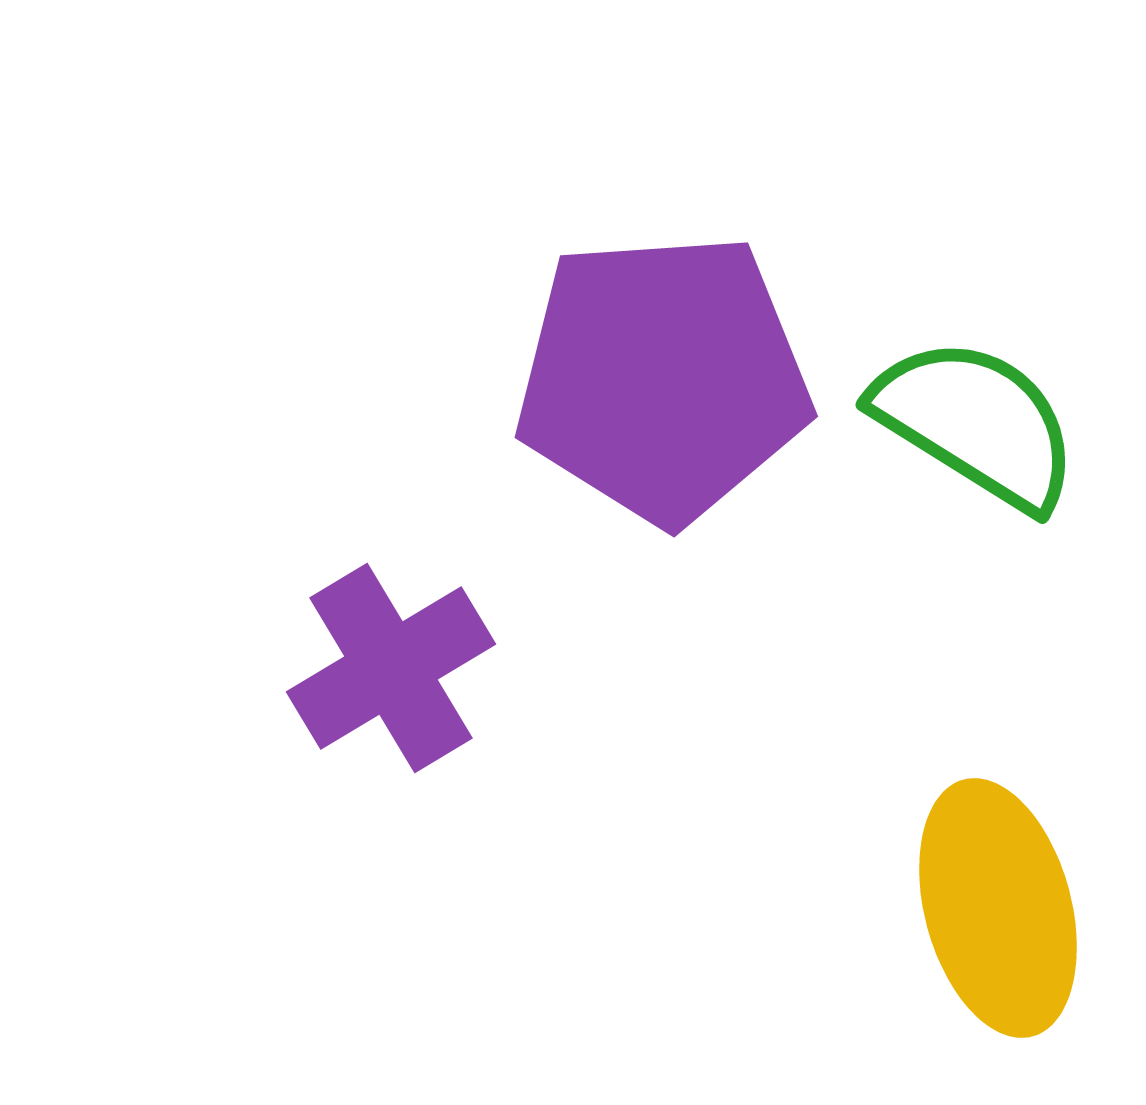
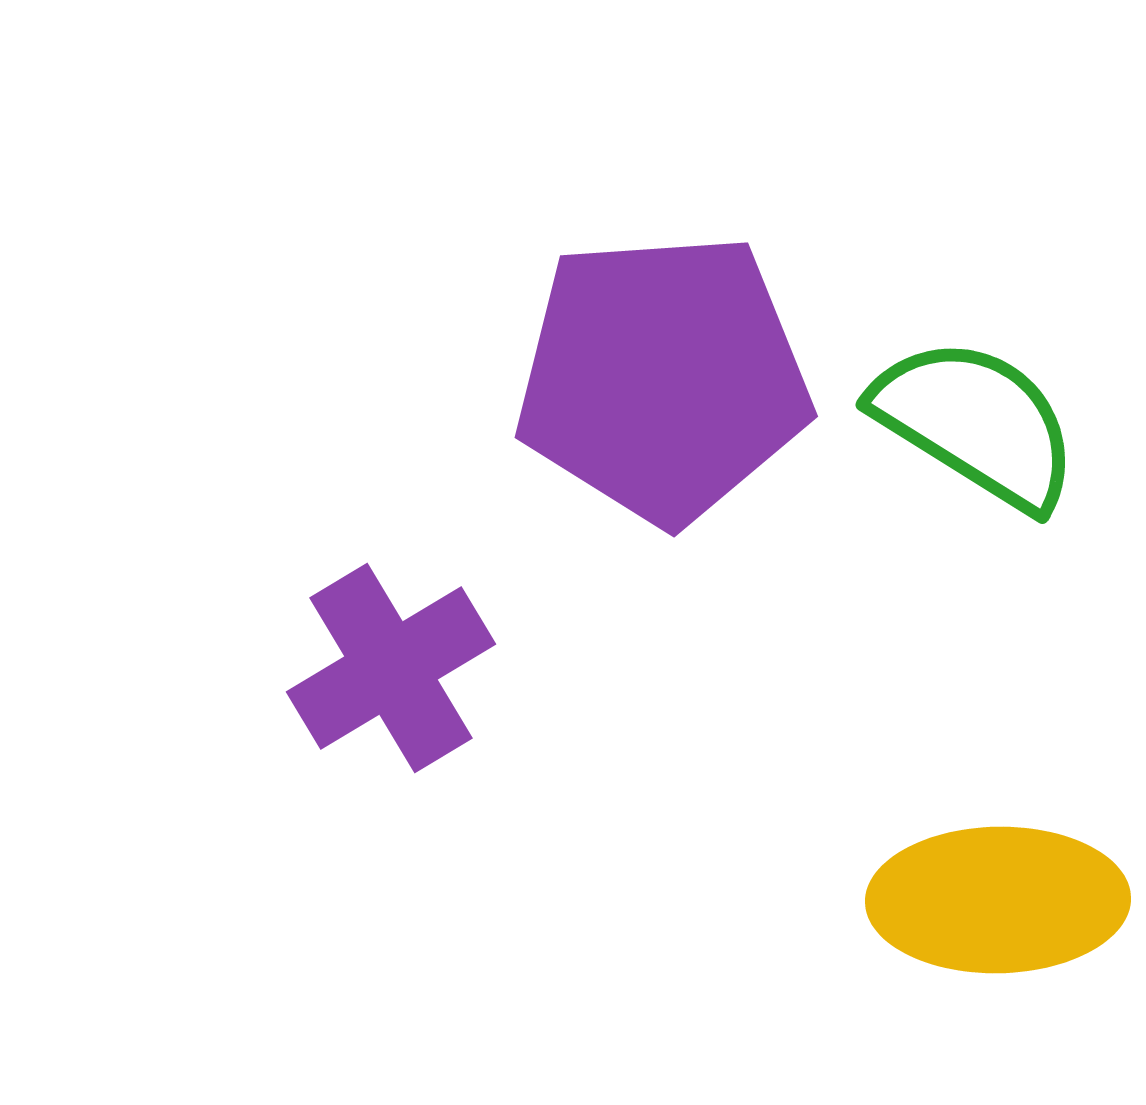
yellow ellipse: moved 8 px up; rotated 76 degrees counterclockwise
